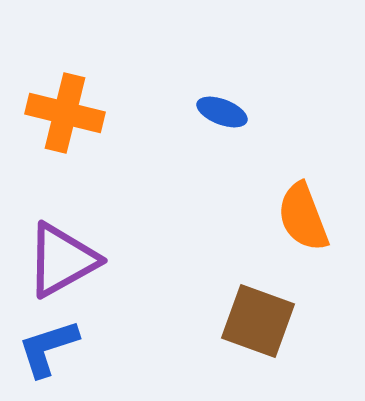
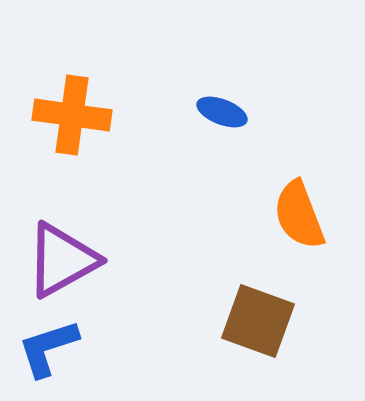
orange cross: moved 7 px right, 2 px down; rotated 6 degrees counterclockwise
orange semicircle: moved 4 px left, 2 px up
